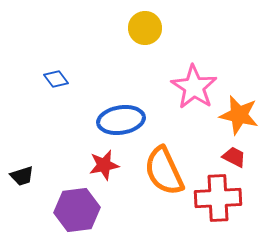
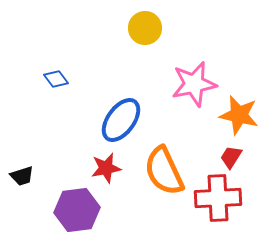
pink star: moved 3 px up; rotated 27 degrees clockwise
blue ellipse: rotated 45 degrees counterclockwise
red trapezoid: moved 3 px left; rotated 85 degrees counterclockwise
red star: moved 2 px right, 3 px down
